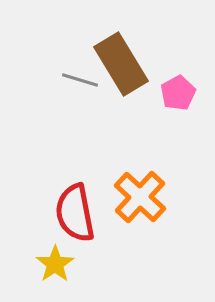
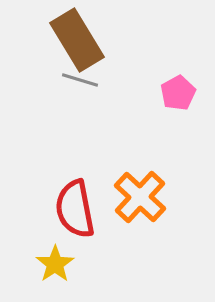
brown rectangle: moved 44 px left, 24 px up
red semicircle: moved 4 px up
